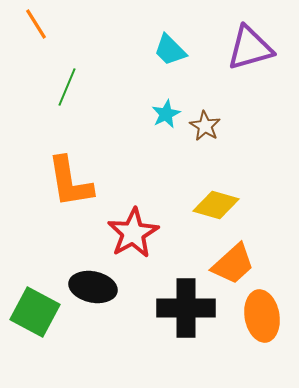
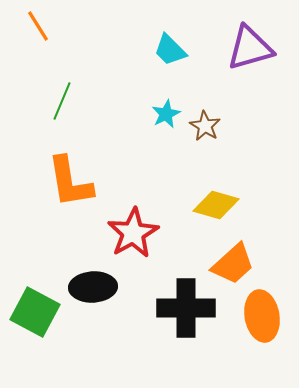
orange line: moved 2 px right, 2 px down
green line: moved 5 px left, 14 px down
black ellipse: rotated 15 degrees counterclockwise
